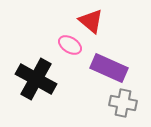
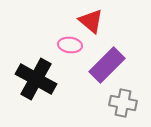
pink ellipse: rotated 25 degrees counterclockwise
purple rectangle: moved 2 px left, 3 px up; rotated 69 degrees counterclockwise
